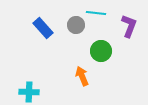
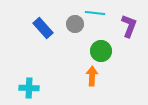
cyan line: moved 1 px left
gray circle: moved 1 px left, 1 px up
orange arrow: moved 10 px right; rotated 24 degrees clockwise
cyan cross: moved 4 px up
